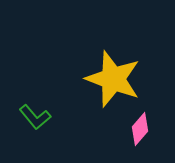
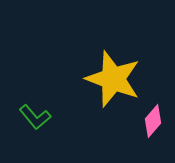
pink diamond: moved 13 px right, 8 px up
